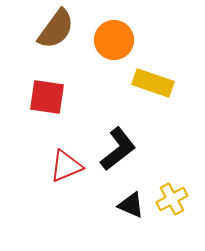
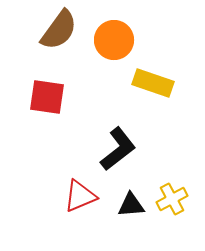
brown semicircle: moved 3 px right, 1 px down
red triangle: moved 14 px right, 30 px down
black triangle: rotated 28 degrees counterclockwise
